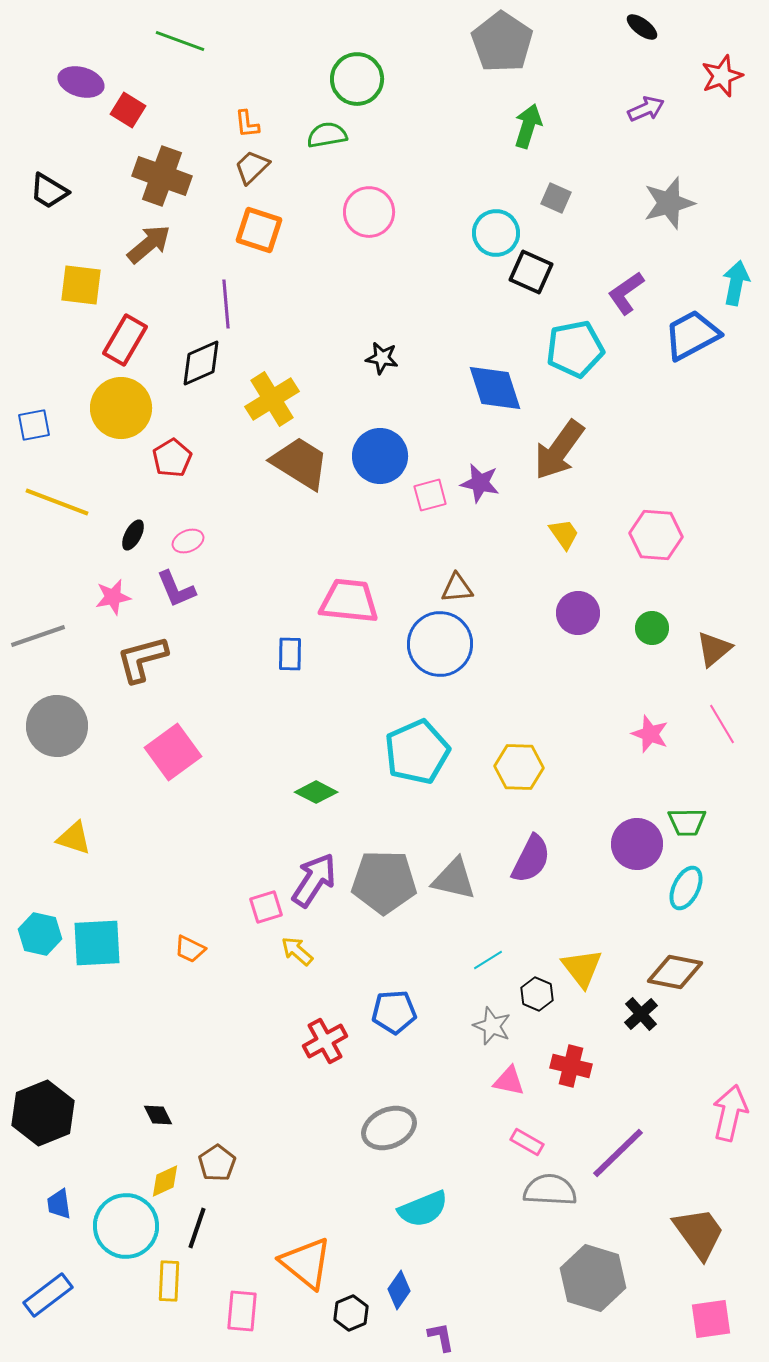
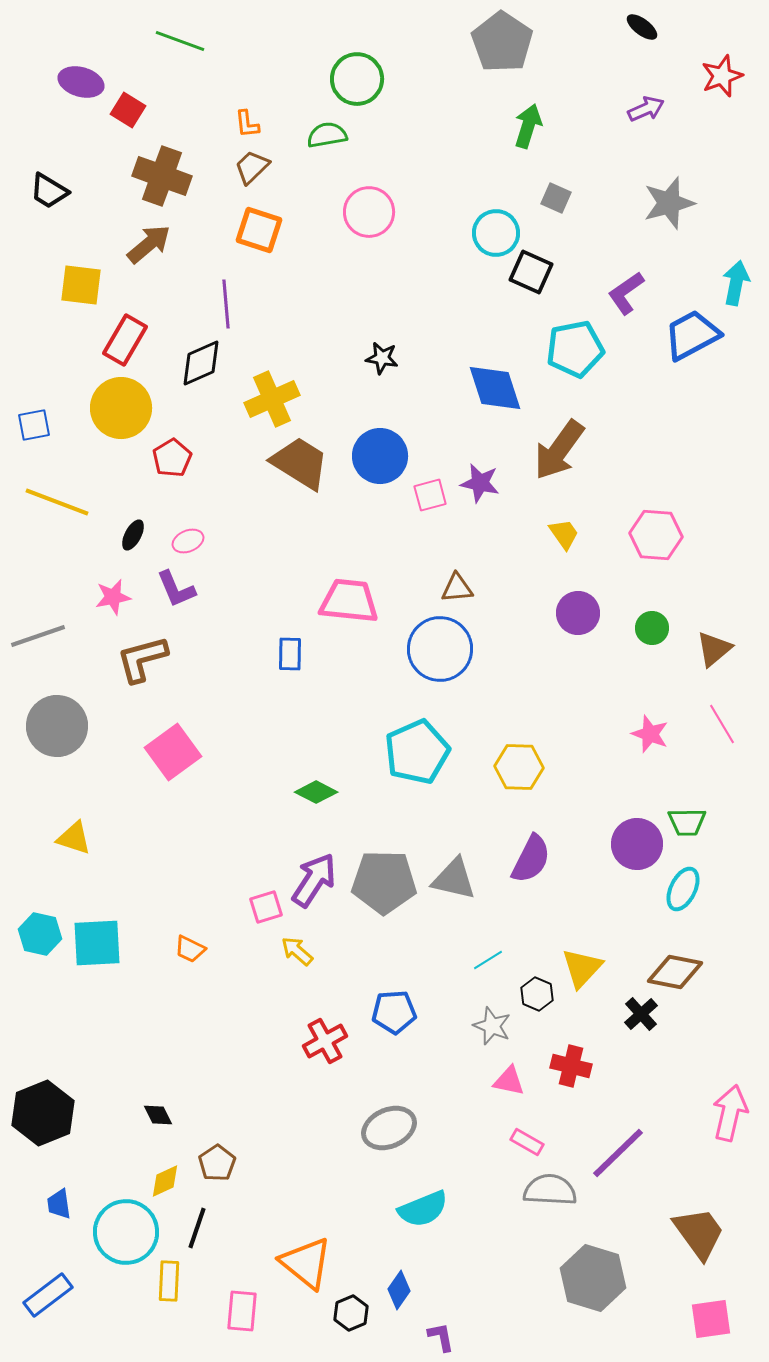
yellow cross at (272, 399): rotated 8 degrees clockwise
blue circle at (440, 644): moved 5 px down
cyan ellipse at (686, 888): moved 3 px left, 1 px down
yellow triangle at (582, 968): rotated 21 degrees clockwise
cyan circle at (126, 1226): moved 6 px down
